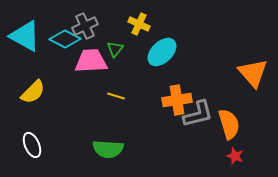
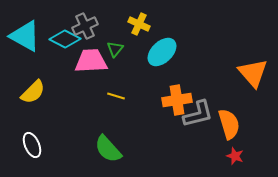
green semicircle: rotated 44 degrees clockwise
